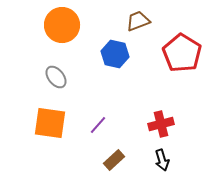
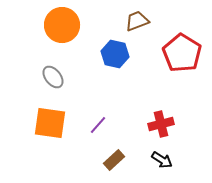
brown trapezoid: moved 1 px left
gray ellipse: moved 3 px left
black arrow: rotated 40 degrees counterclockwise
